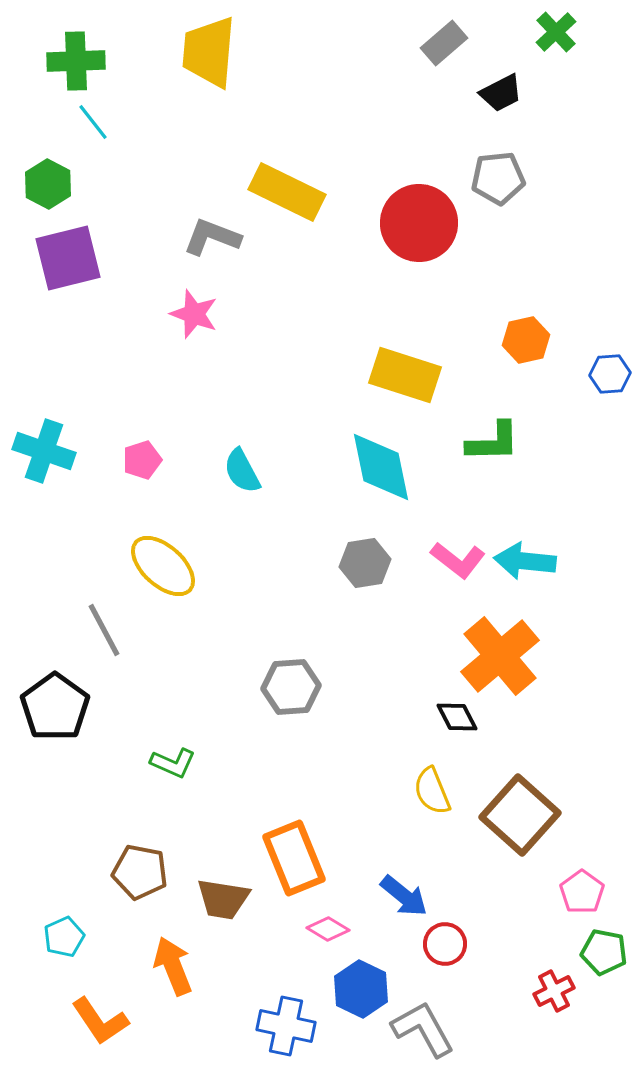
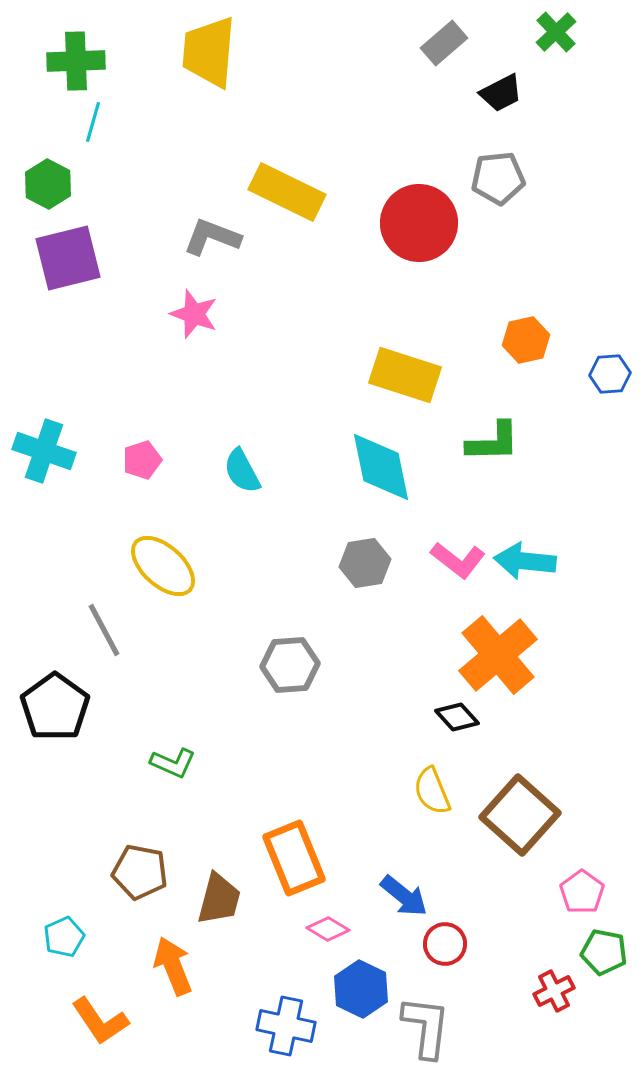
cyan line at (93, 122): rotated 54 degrees clockwise
orange cross at (500, 656): moved 2 px left, 1 px up
gray hexagon at (291, 687): moved 1 px left, 22 px up
black diamond at (457, 717): rotated 15 degrees counterclockwise
brown trapezoid at (223, 899): moved 4 px left; rotated 84 degrees counterclockwise
gray L-shape at (423, 1029): moved 3 px right, 2 px up; rotated 36 degrees clockwise
